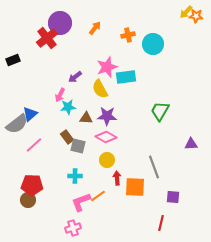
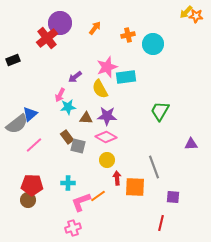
cyan cross: moved 7 px left, 7 px down
